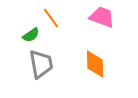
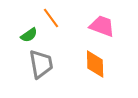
pink trapezoid: moved 9 px down
green semicircle: moved 2 px left
